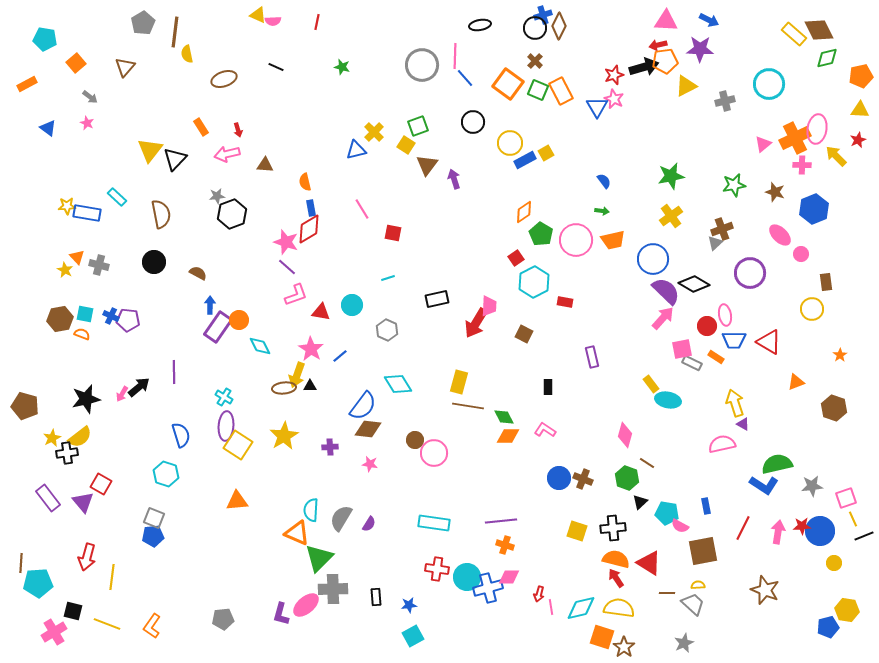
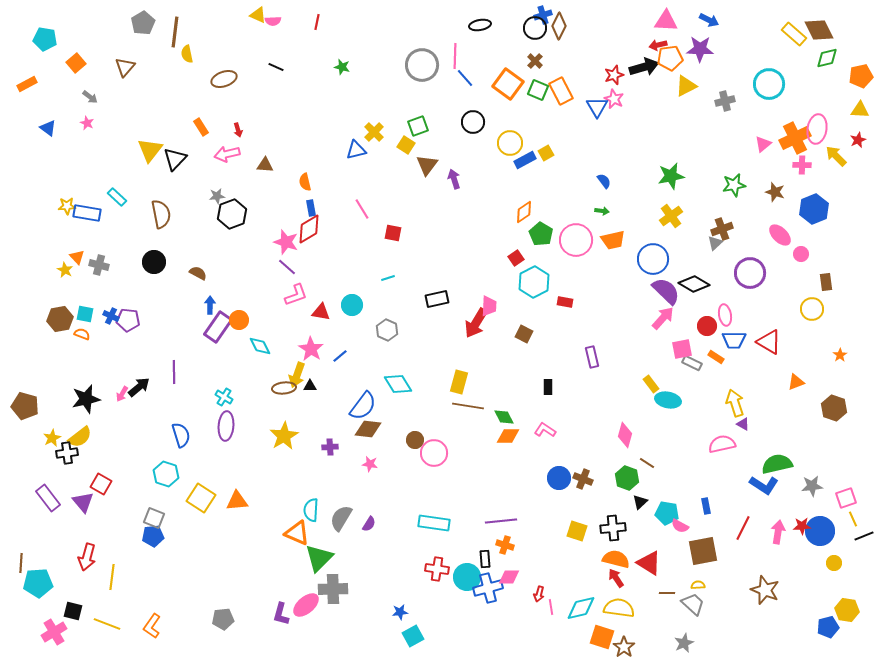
orange pentagon at (665, 61): moved 5 px right, 3 px up
yellow square at (238, 445): moved 37 px left, 53 px down
black rectangle at (376, 597): moved 109 px right, 38 px up
blue star at (409, 605): moved 9 px left, 7 px down
